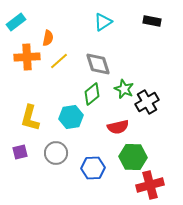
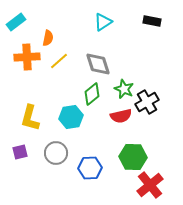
red semicircle: moved 3 px right, 11 px up
blue hexagon: moved 3 px left
red cross: rotated 24 degrees counterclockwise
